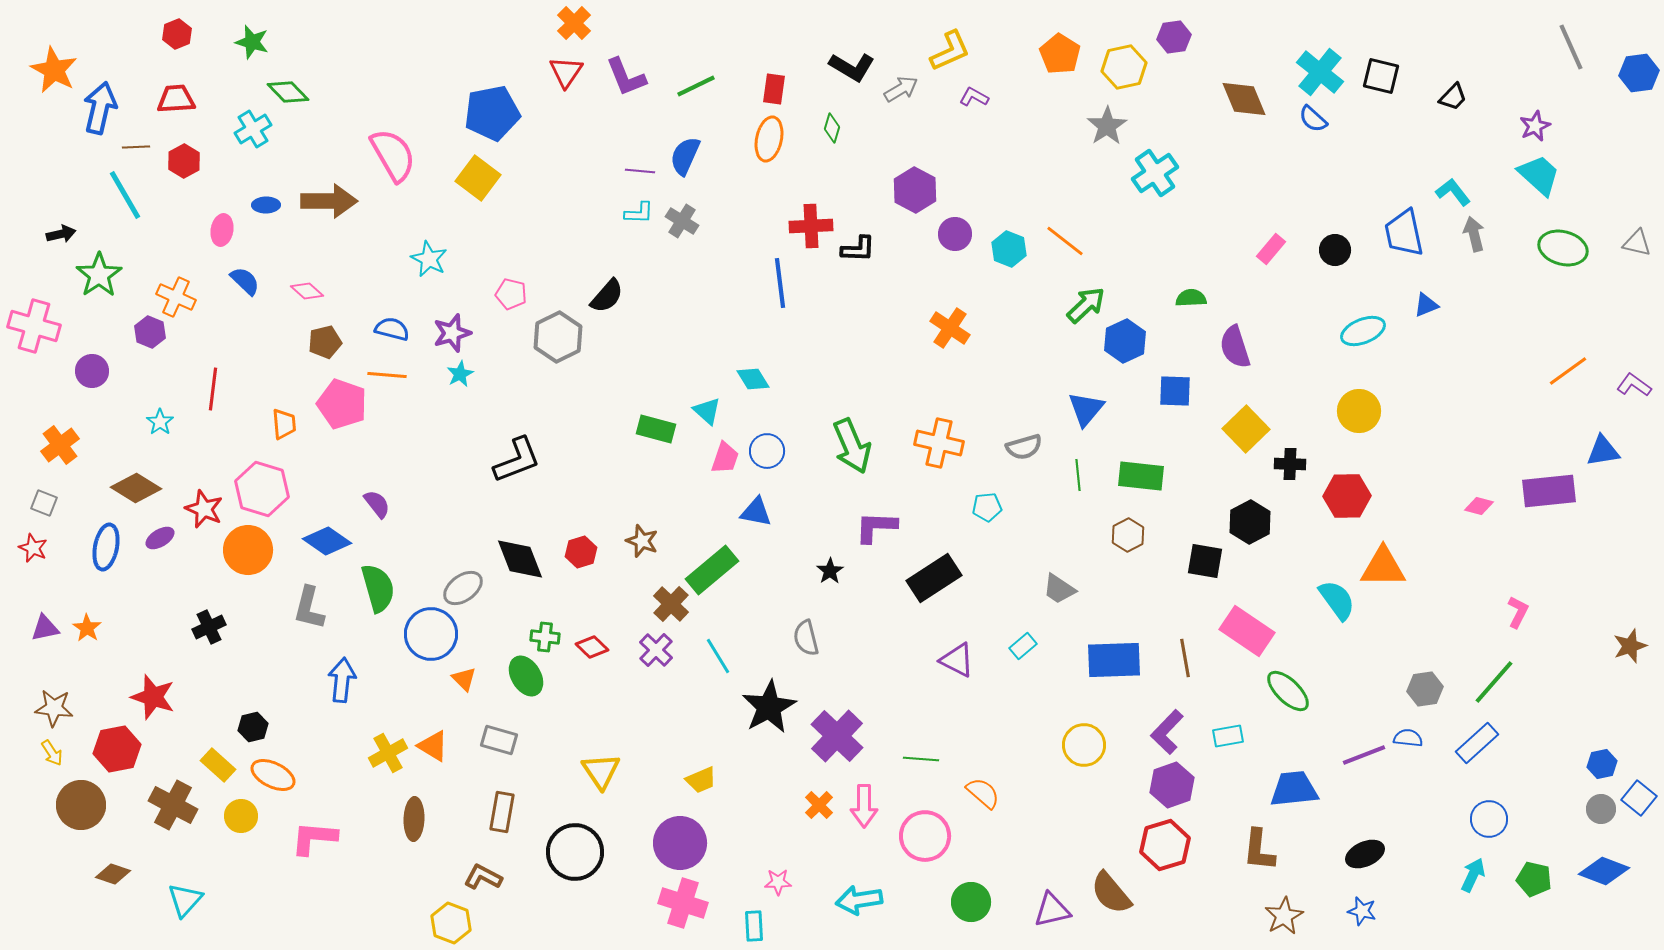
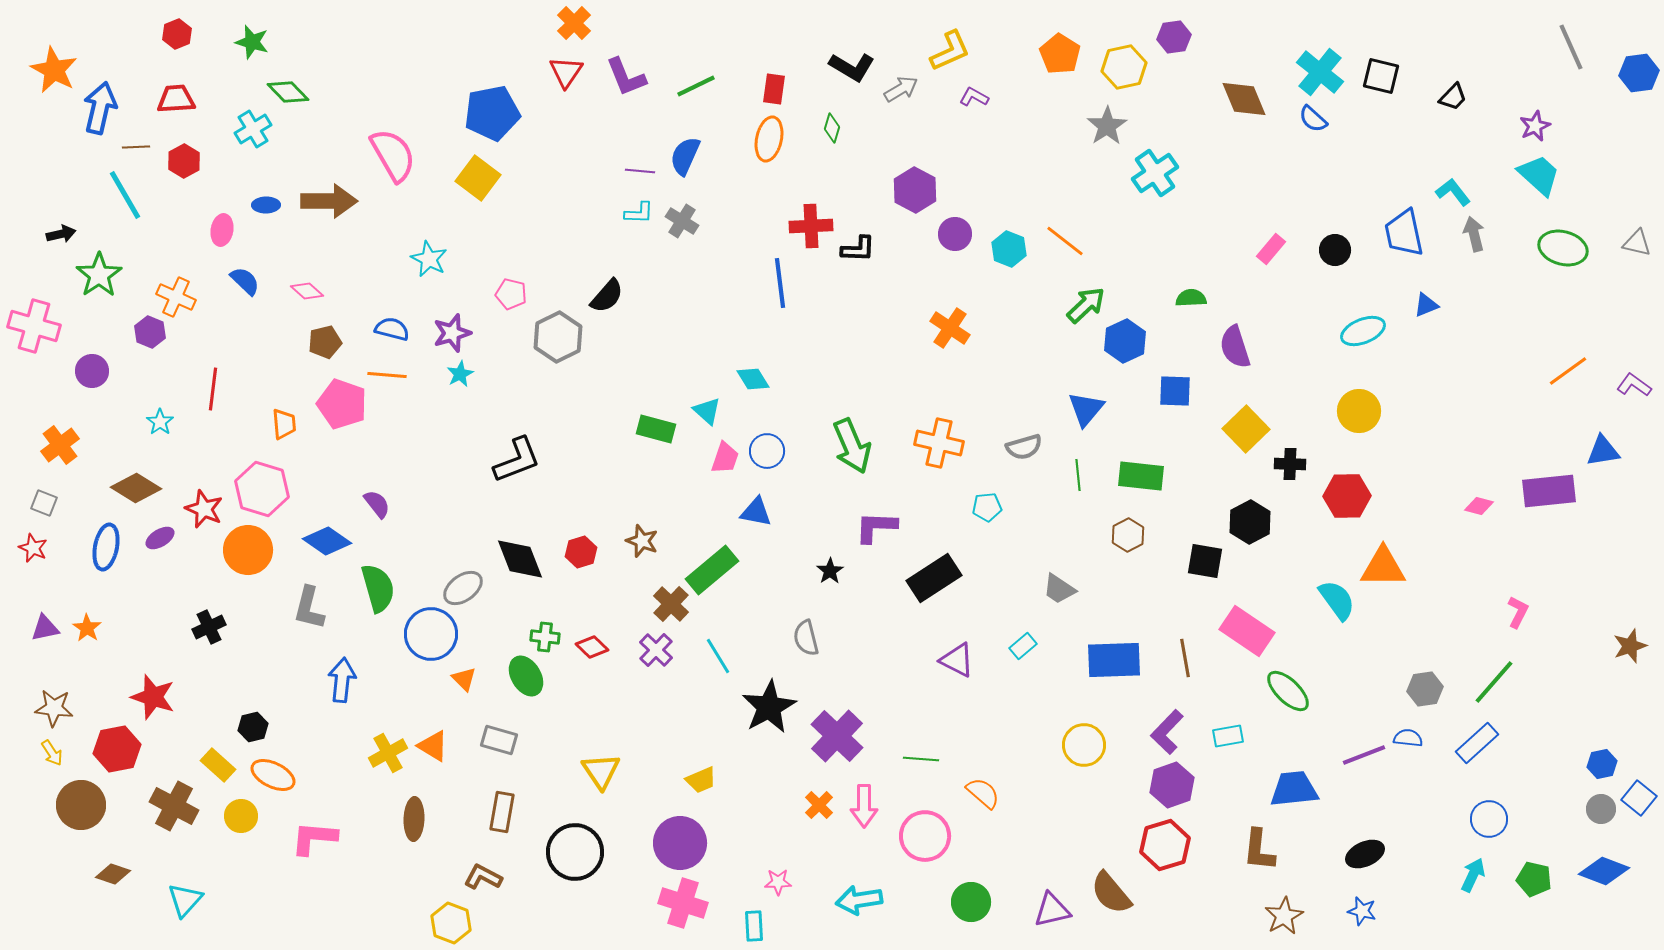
brown cross at (173, 805): moved 1 px right, 1 px down
